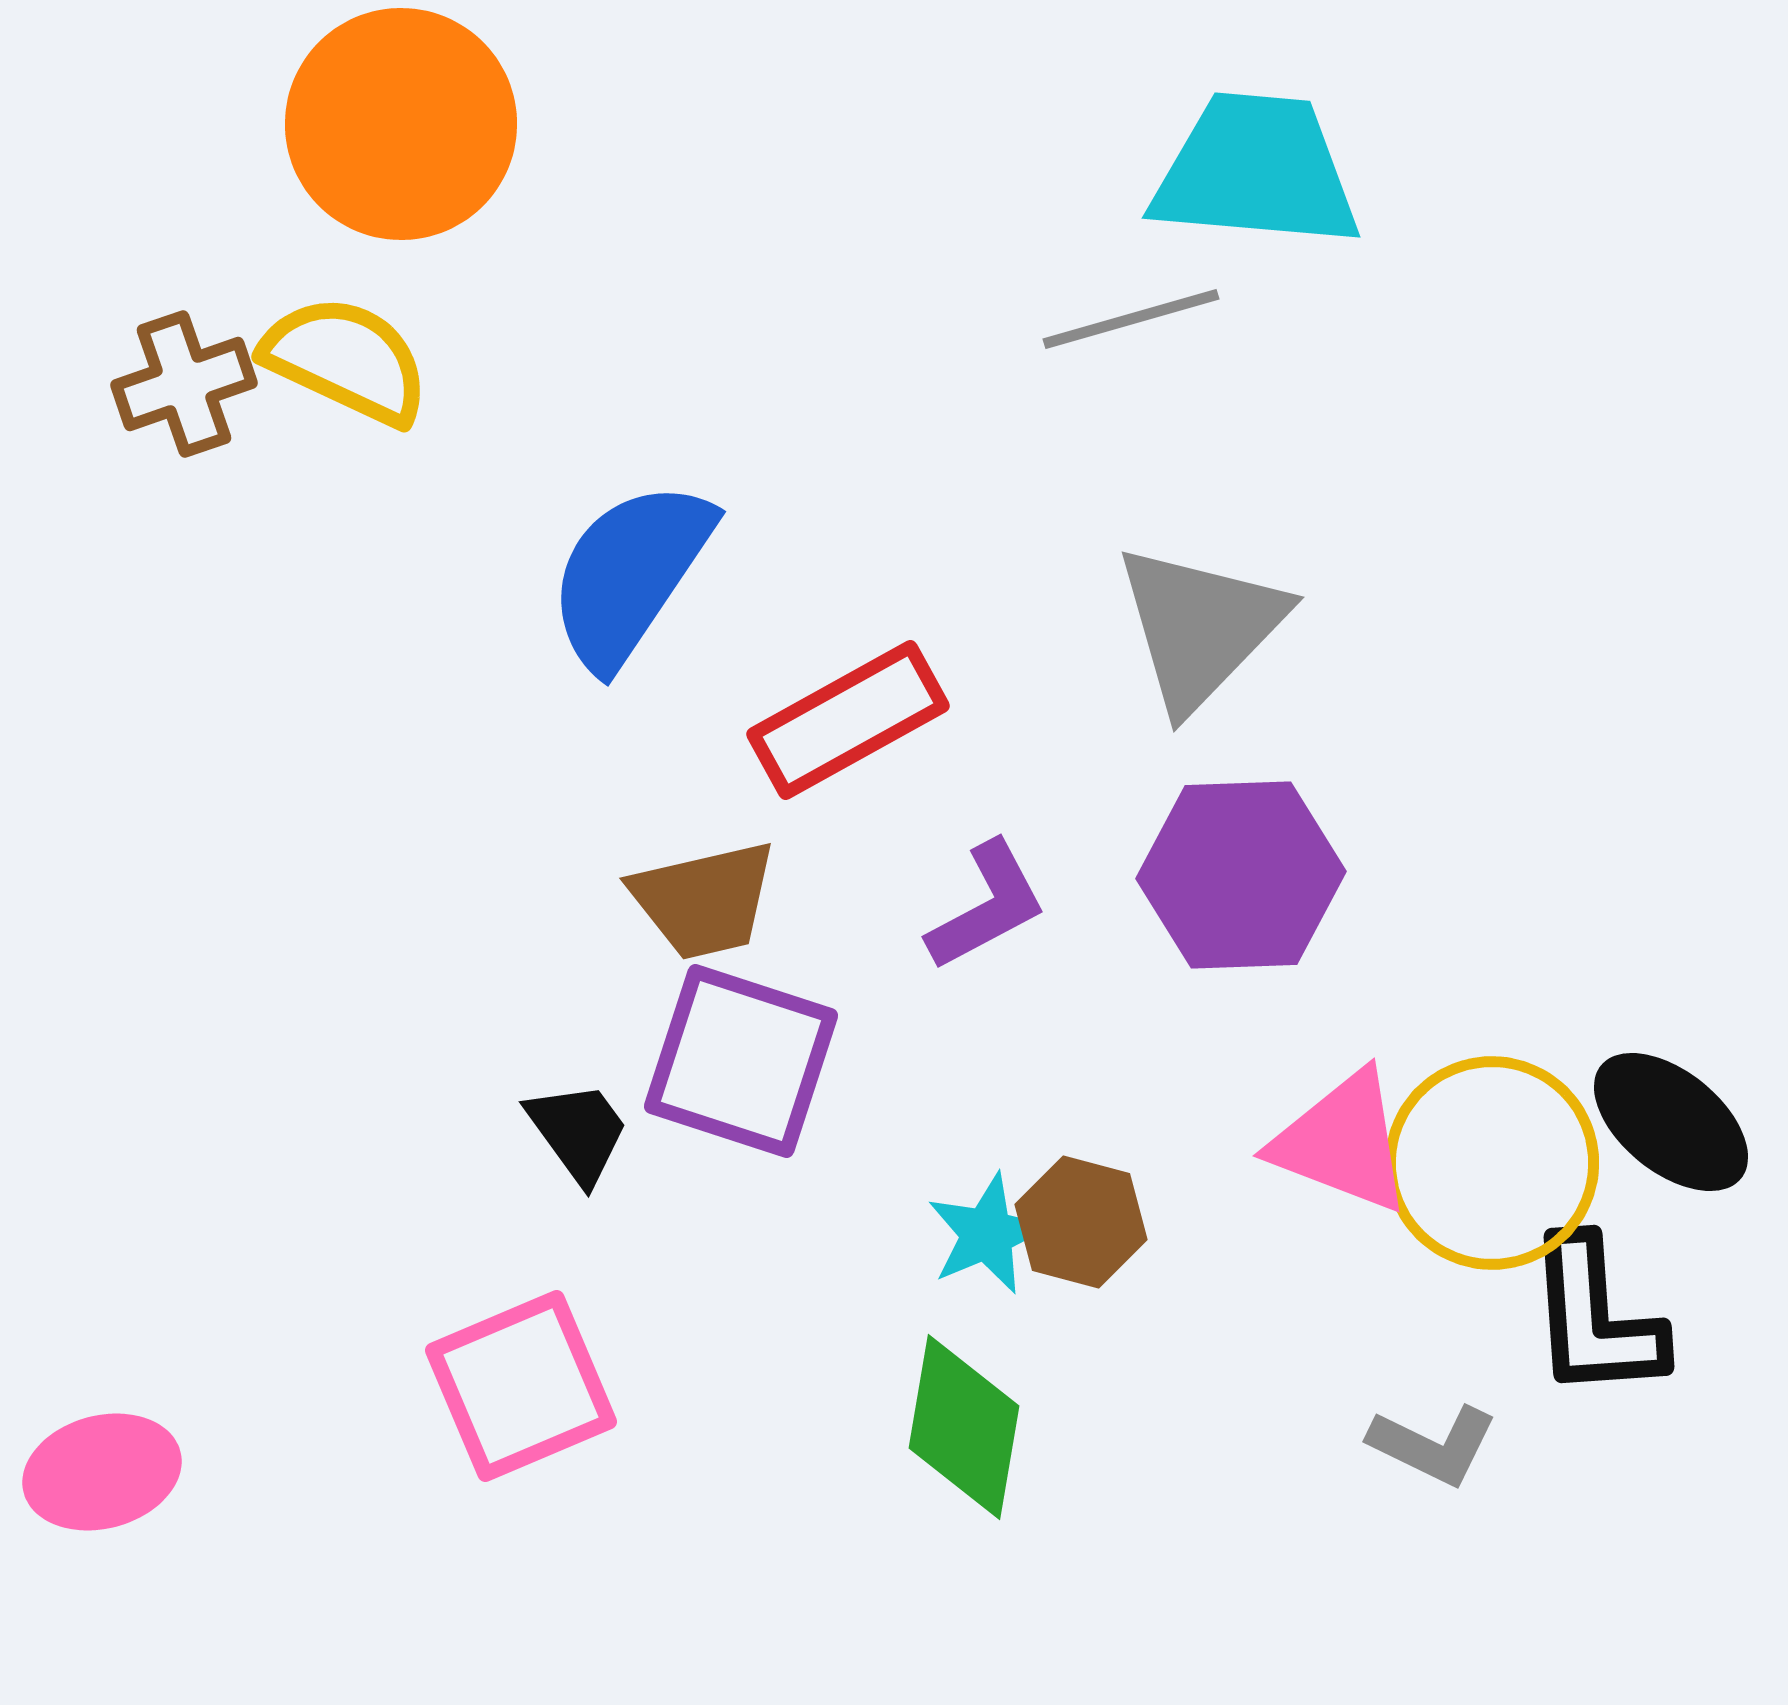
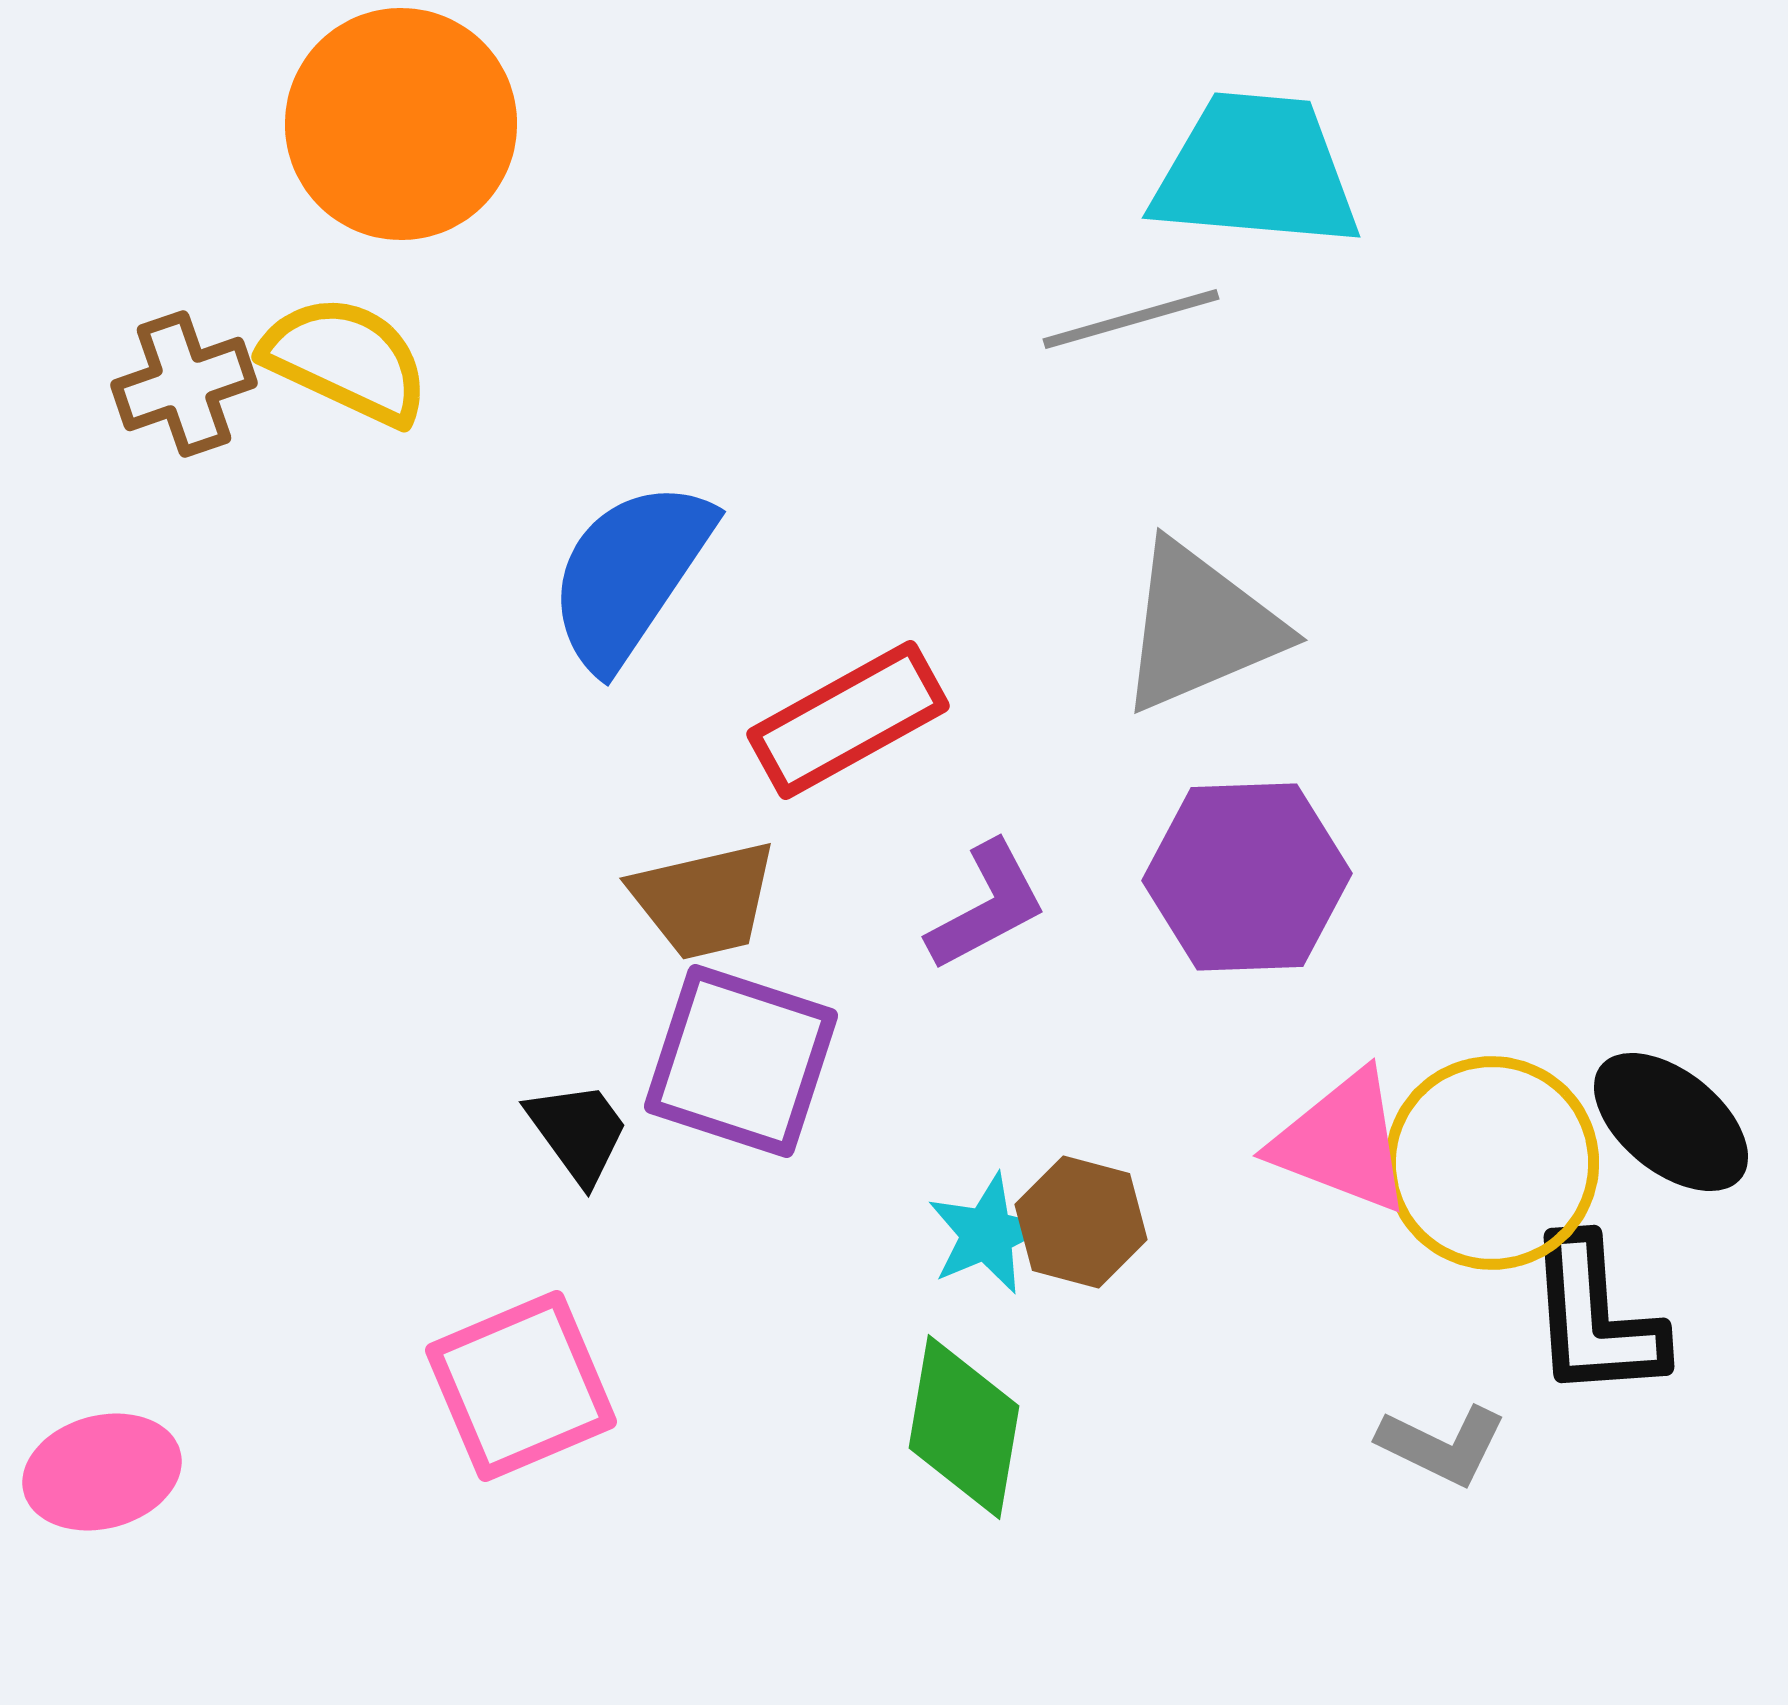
gray triangle: rotated 23 degrees clockwise
purple hexagon: moved 6 px right, 2 px down
gray L-shape: moved 9 px right
